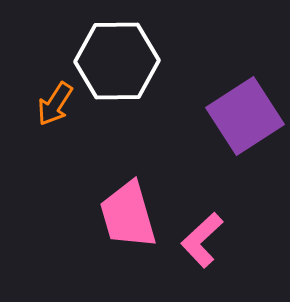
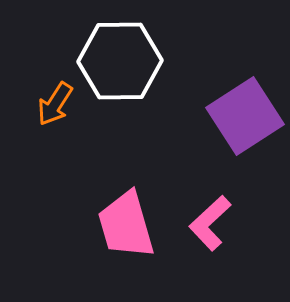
white hexagon: moved 3 px right
pink trapezoid: moved 2 px left, 10 px down
pink L-shape: moved 8 px right, 17 px up
